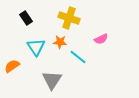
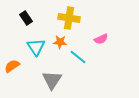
yellow cross: rotated 10 degrees counterclockwise
